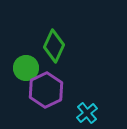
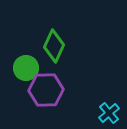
purple hexagon: rotated 24 degrees clockwise
cyan cross: moved 22 px right
